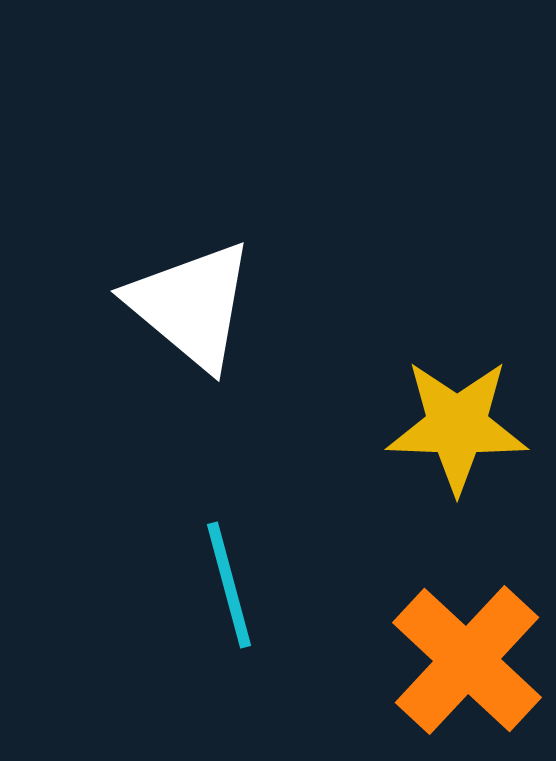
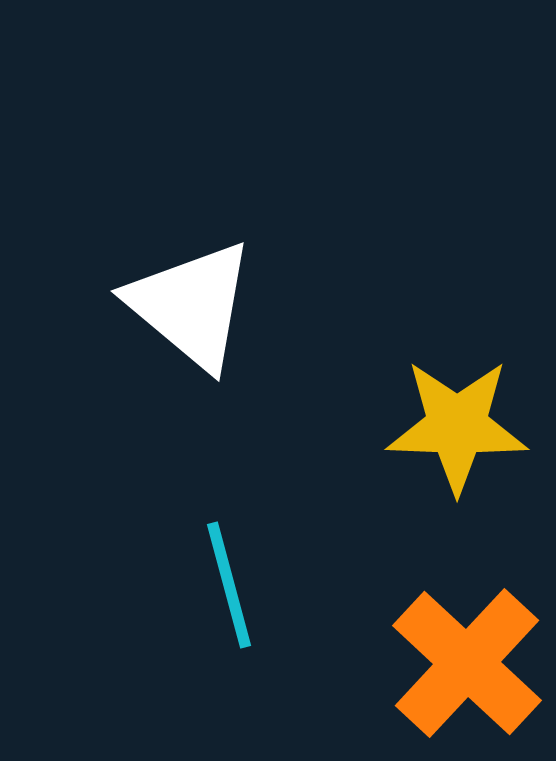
orange cross: moved 3 px down
